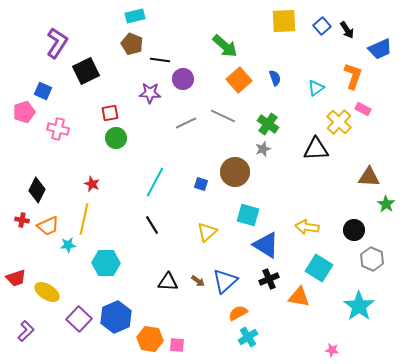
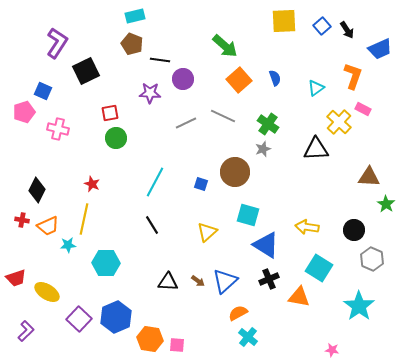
cyan cross at (248, 337): rotated 18 degrees counterclockwise
